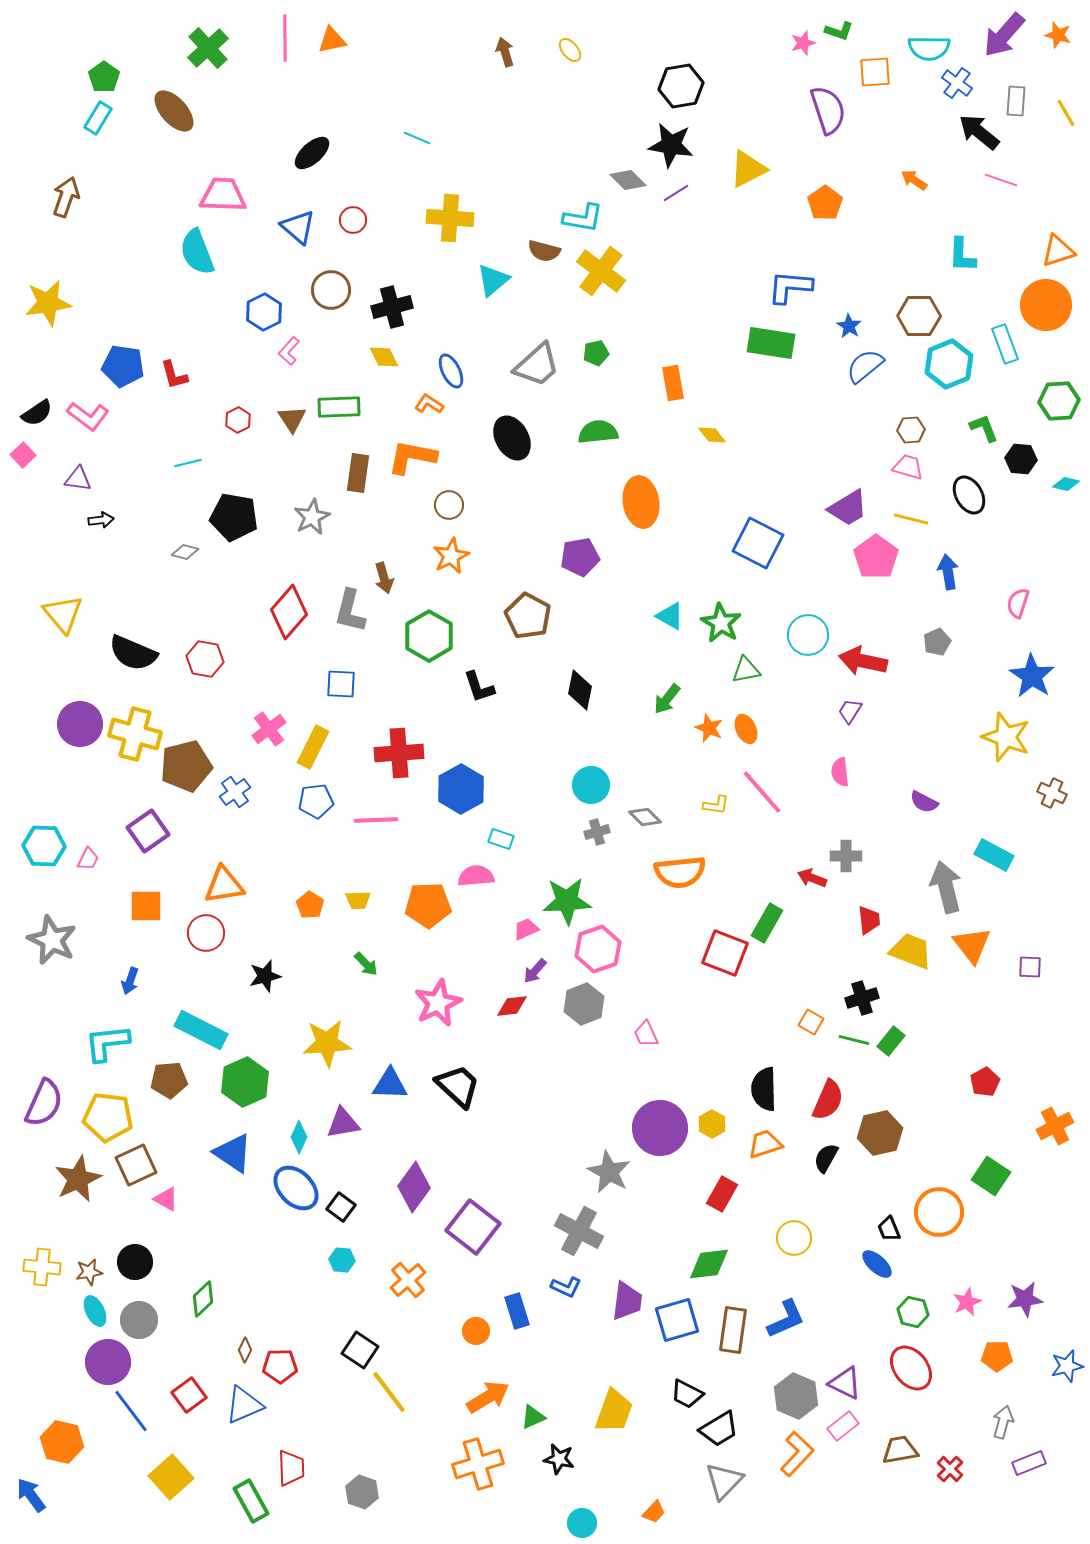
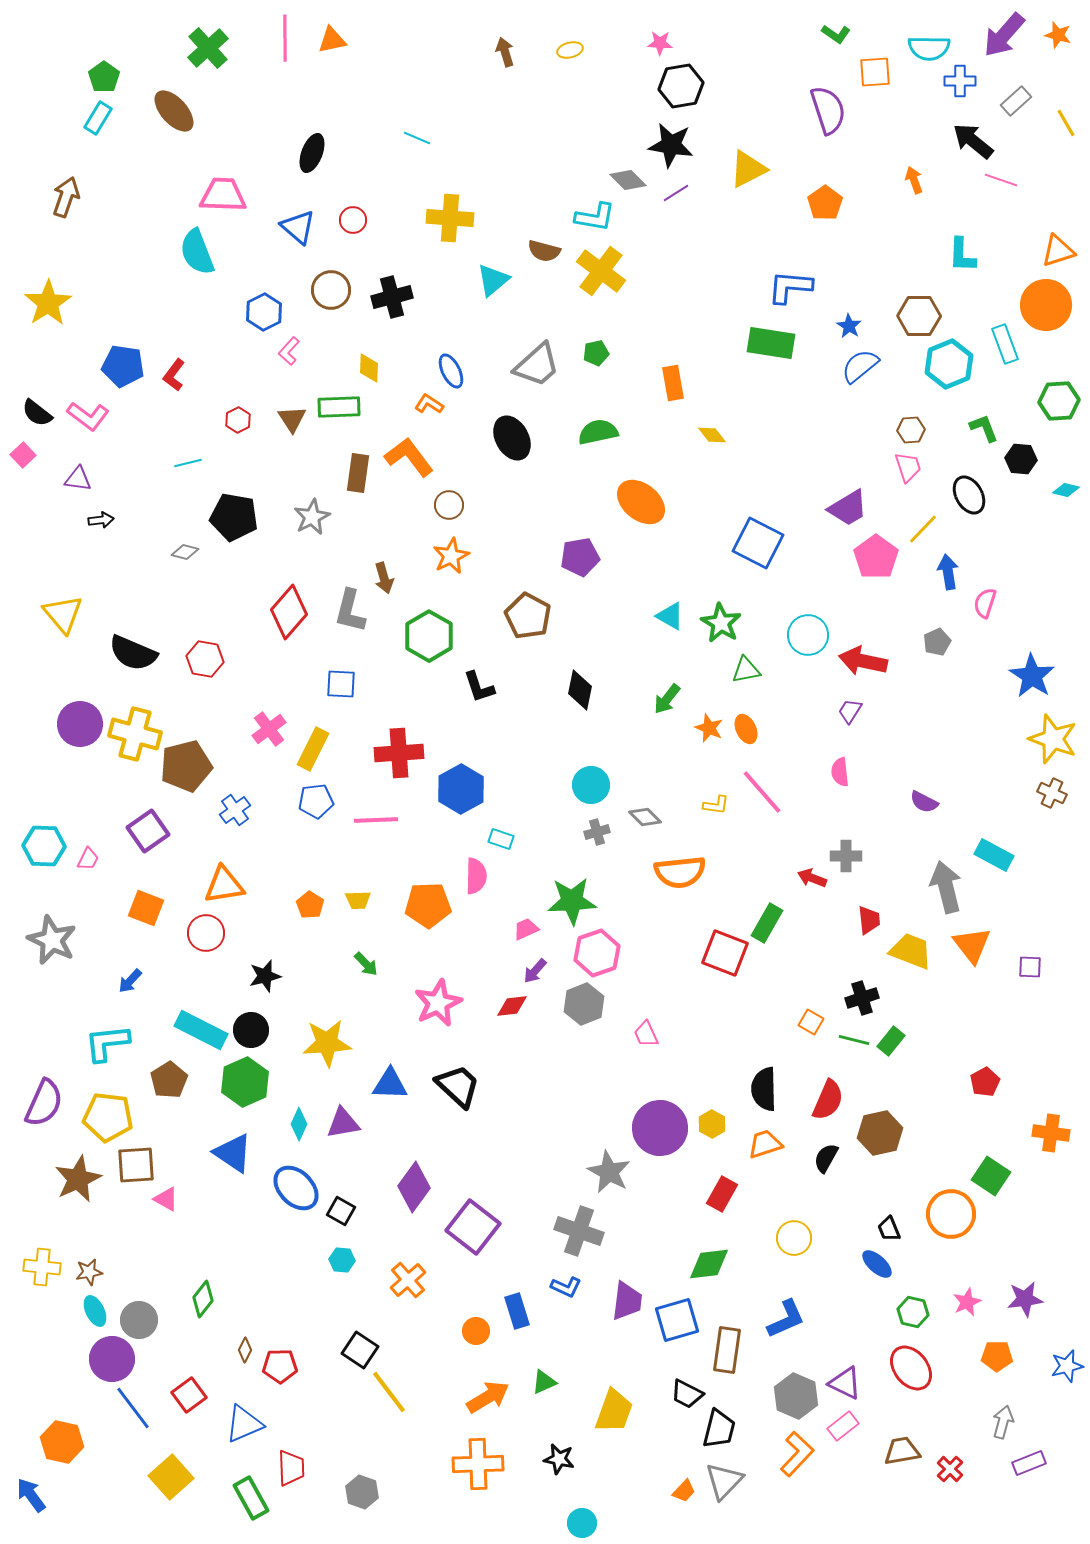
green L-shape at (839, 31): moved 3 px left, 3 px down; rotated 16 degrees clockwise
pink star at (803, 43): moved 143 px left; rotated 20 degrees clockwise
yellow ellipse at (570, 50): rotated 65 degrees counterclockwise
blue cross at (957, 83): moved 3 px right, 2 px up; rotated 36 degrees counterclockwise
gray rectangle at (1016, 101): rotated 44 degrees clockwise
yellow line at (1066, 113): moved 10 px down
black arrow at (979, 132): moved 6 px left, 9 px down
black ellipse at (312, 153): rotated 27 degrees counterclockwise
orange arrow at (914, 180): rotated 36 degrees clockwise
cyan L-shape at (583, 218): moved 12 px right, 1 px up
yellow star at (48, 303): rotated 24 degrees counterclockwise
black cross at (392, 307): moved 10 px up
yellow diamond at (384, 357): moved 15 px left, 11 px down; rotated 28 degrees clockwise
blue semicircle at (865, 366): moved 5 px left
red L-shape at (174, 375): rotated 52 degrees clockwise
black semicircle at (37, 413): rotated 72 degrees clockwise
green semicircle at (598, 432): rotated 6 degrees counterclockwise
orange L-shape at (412, 457): moved 3 px left; rotated 42 degrees clockwise
pink trapezoid at (908, 467): rotated 56 degrees clockwise
cyan diamond at (1066, 484): moved 6 px down
orange ellipse at (641, 502): rotated 42 degrees counterclockwise
yellow line at (911, 519): moved 12 px right, 10 px down; rotated 60 degrees counterclockwise
pink semicircle at (1018, 603): moved 33 px left
yellow star at (1006, 737): moved 47 px right, 2 px down
yellow rectangle at (313, 747): moved 2 px down
blue cross at (235, 792): moved 18 px down
pink semicircle at (476, 876): rotated 96 degrees clockwise
green star at (567, 901): moved 5 px right
orange square at (146, 906): moved 2 px down; rotated 21 degrees clockwise
pink hexagon at (598, 949): moved 1 px left, 4 px down
blue arrow at (130, 981): rotated 24 degrees clockwise
brown pentagon at (169, 1080): rotated 27 degrees counterclockwise
orange cross at (1055, 1126): moved 4 px left, 7 px down; rotated 36 degrees clockwise
cyan diamond at (299, 1137): moved 13 px up
brown square at (136, 1165): rotated 21 degrees clockwise
black square at (341, 1207): moved 4 px down; rotated 8 degrees counterclockwise
orange circle at (939, 1212): moved 12 px right, 2 px down
gray cross at (579, 1231): rotated 9 degrees counterclockwise
black circle at (135, 1262): moved 116 px right, 232 px up
green diamond at (203, 1299): rotated 9 degrees counterclockwise
brown rectangle at (733, 1330): moved 6 px left, 20 px down
purple circle at (108, 1362): moved 4 px right, 3 px up
blue triangle at (244, 1405): moved 19 px down
blue line at (131, 1411): moved 2 px right, 3 px up
green triangle at (533, 1417): moved 11 px right, 35 px up
black trapezoid at (719, 1429): rotated 45 degrees counterclockwise
brown trapezoid at (900, 1450): moved 2 px right, 1 px down
orange cross at (478, 1464): rotated 15 degrees clockwise
green rectangle at (251, 1501): moved 3 px up
orange trapezoid at (654, 1512): moved 30 px right, 21 px up
